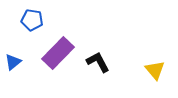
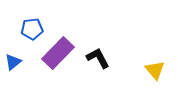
blue pentagon: moved 9 px down; rotated 15 degrees counterclockwise
black L-shape: moved 4 px up
